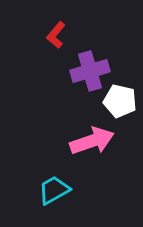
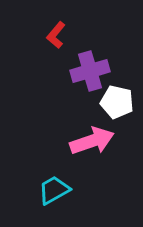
white pentagon: moved 3 px left, 1 px down
